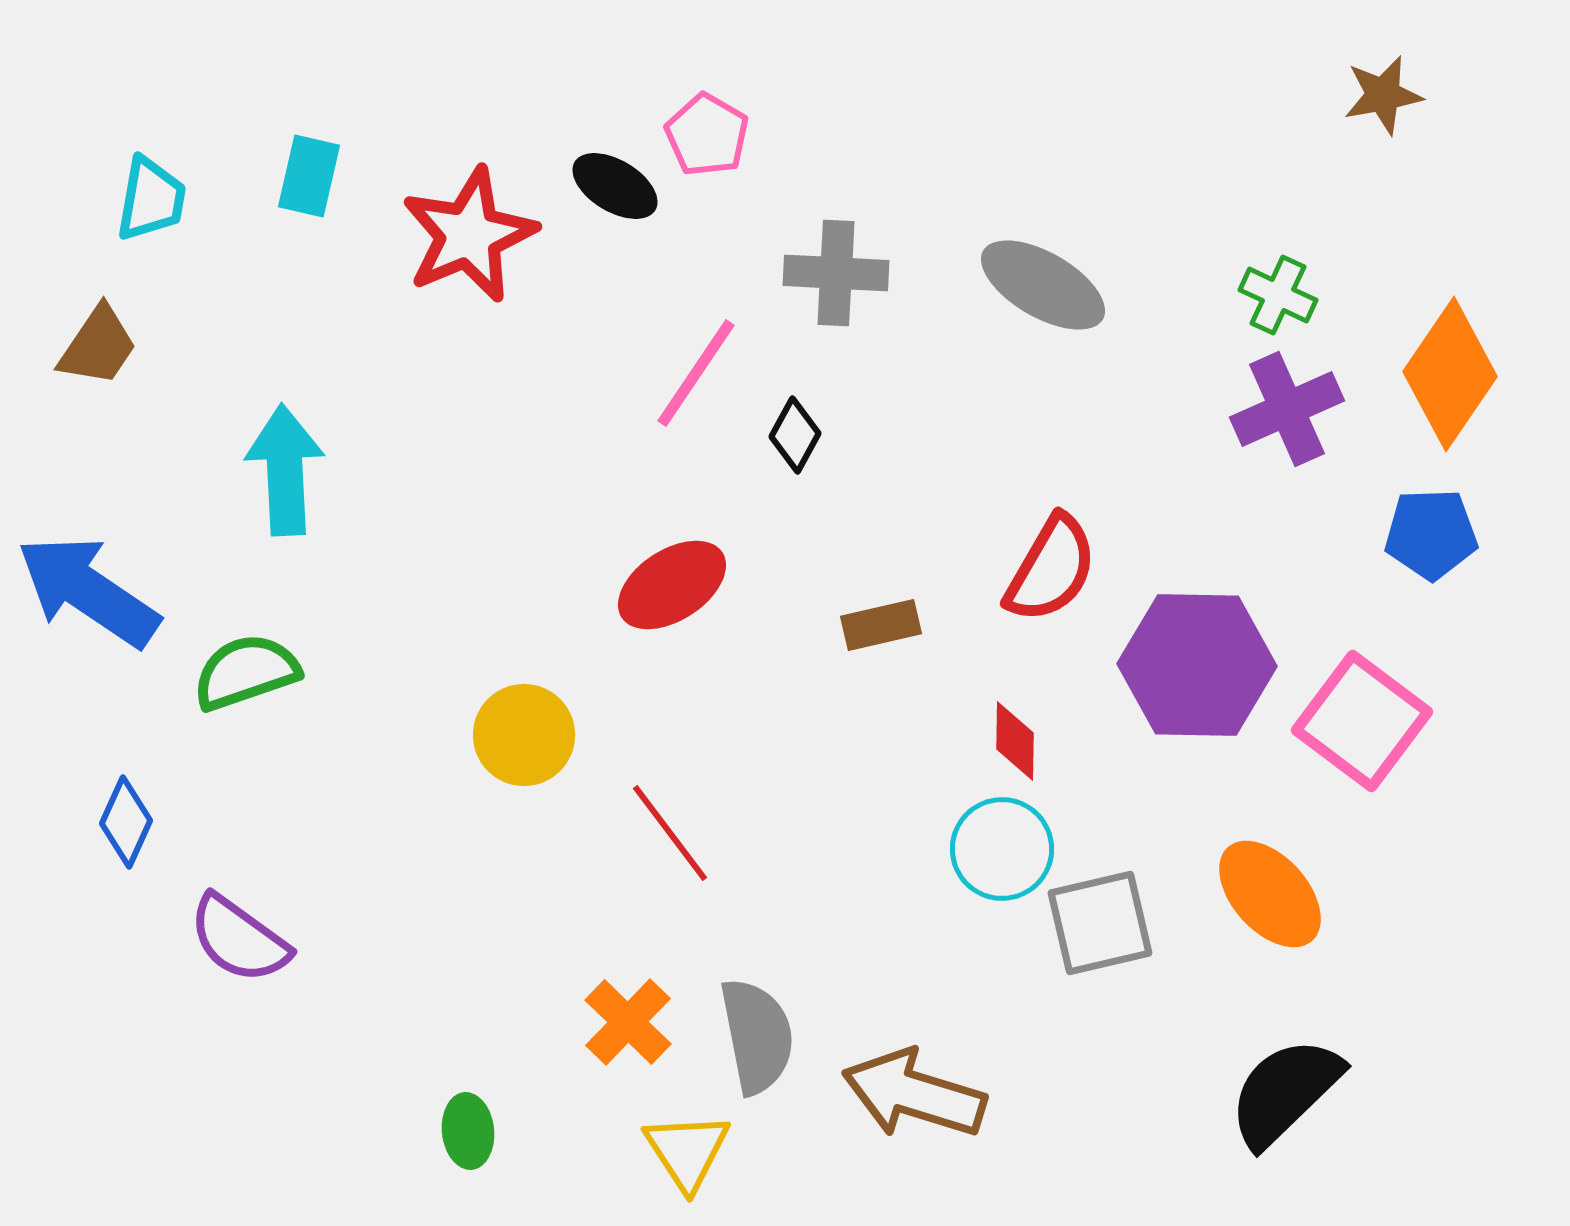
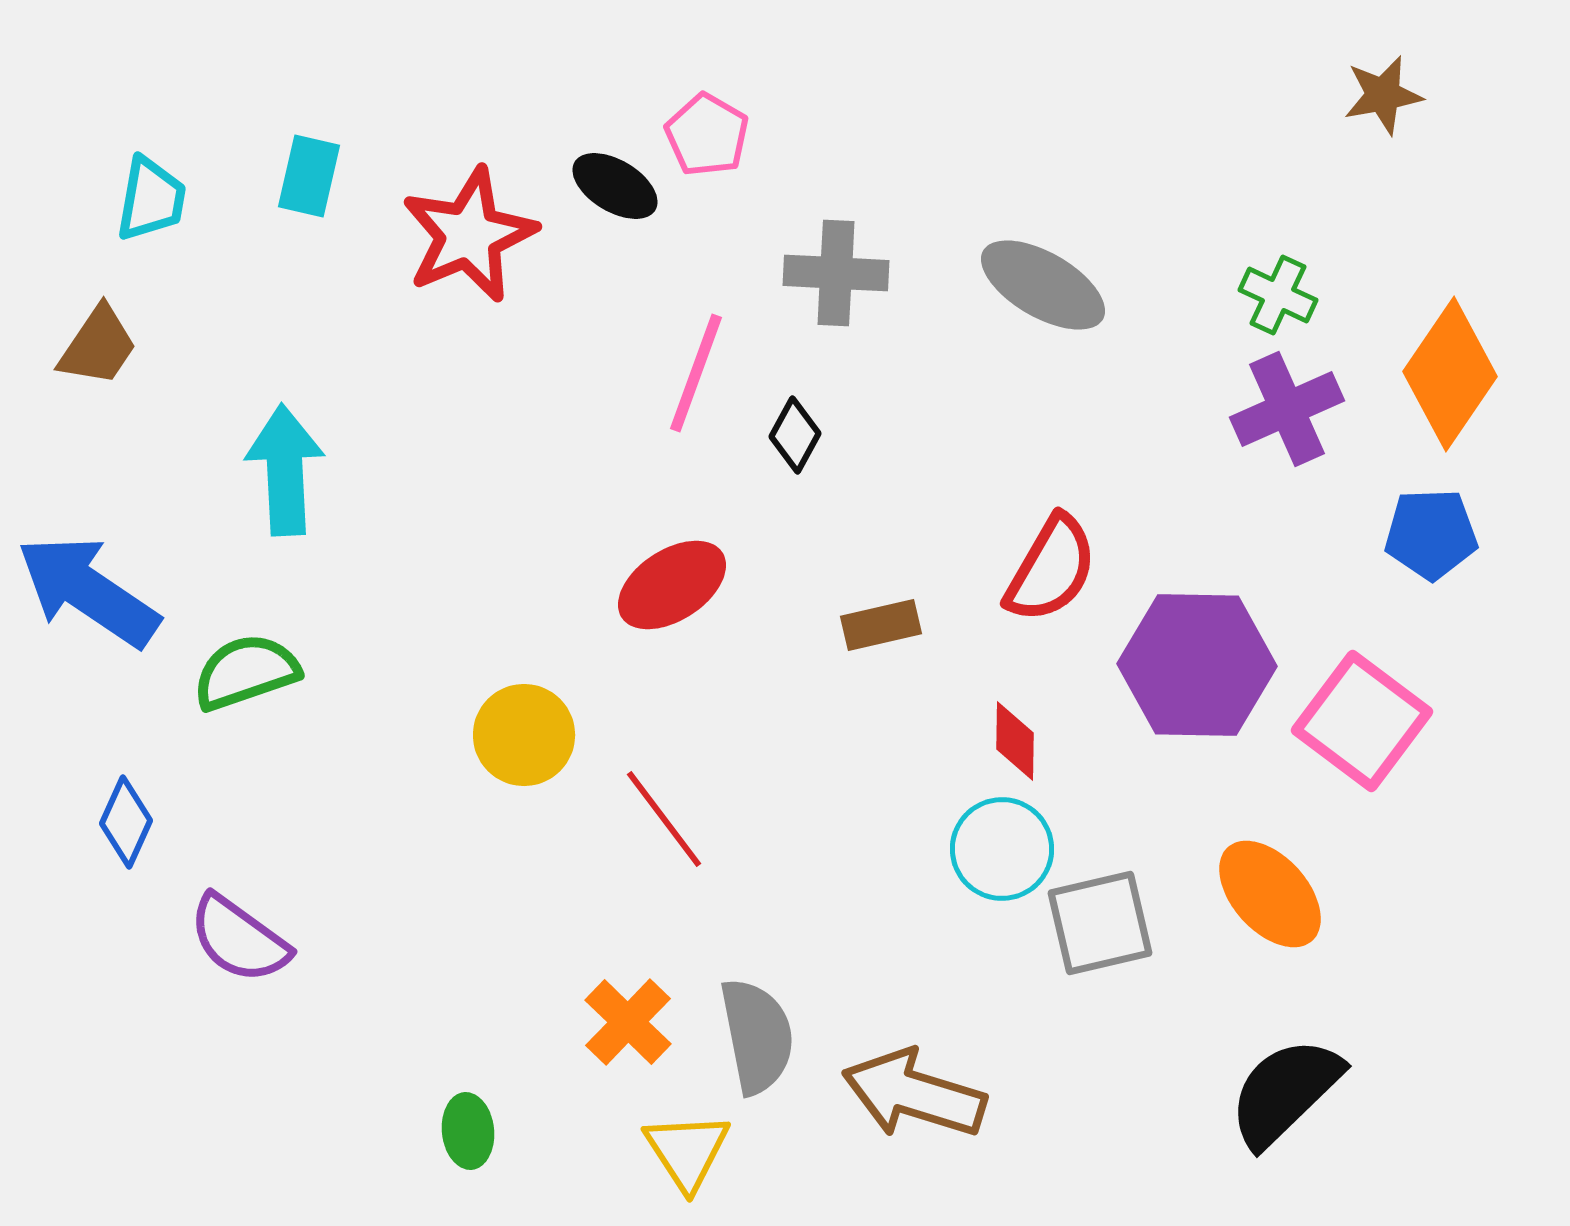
pink line: rotated 14 degrees counterclockwise
red line: moved 6 px left, 14 px up
